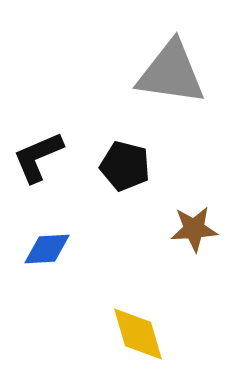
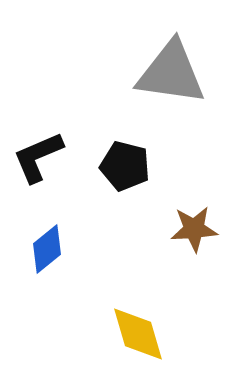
blue diamond: rotated 36 degrees counterclockwise
